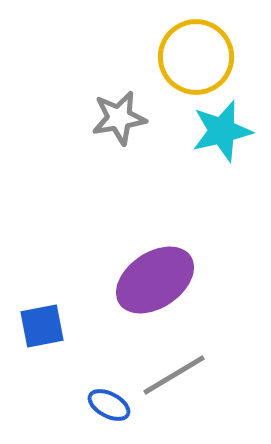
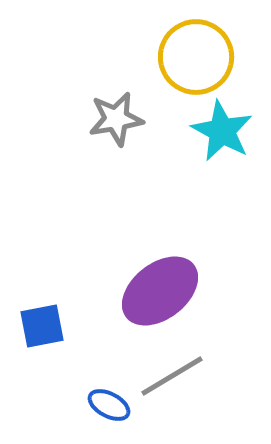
gray star: moved 3 px left, 1 px down
cyan star: rotated 30 degrees counterclockwise
purple ellipse: moved 5 px right, 11 px down; rotated 4 degrees counterclockwise
gray line: moved 2 px left, 1 px down
